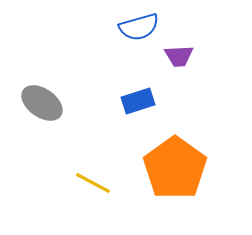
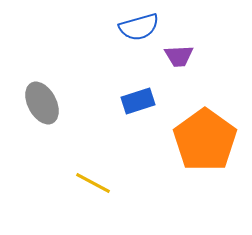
gray ellipse: rotated 27 degrees clockwise
orange pentagon: moved 30 px right, 28 px up
